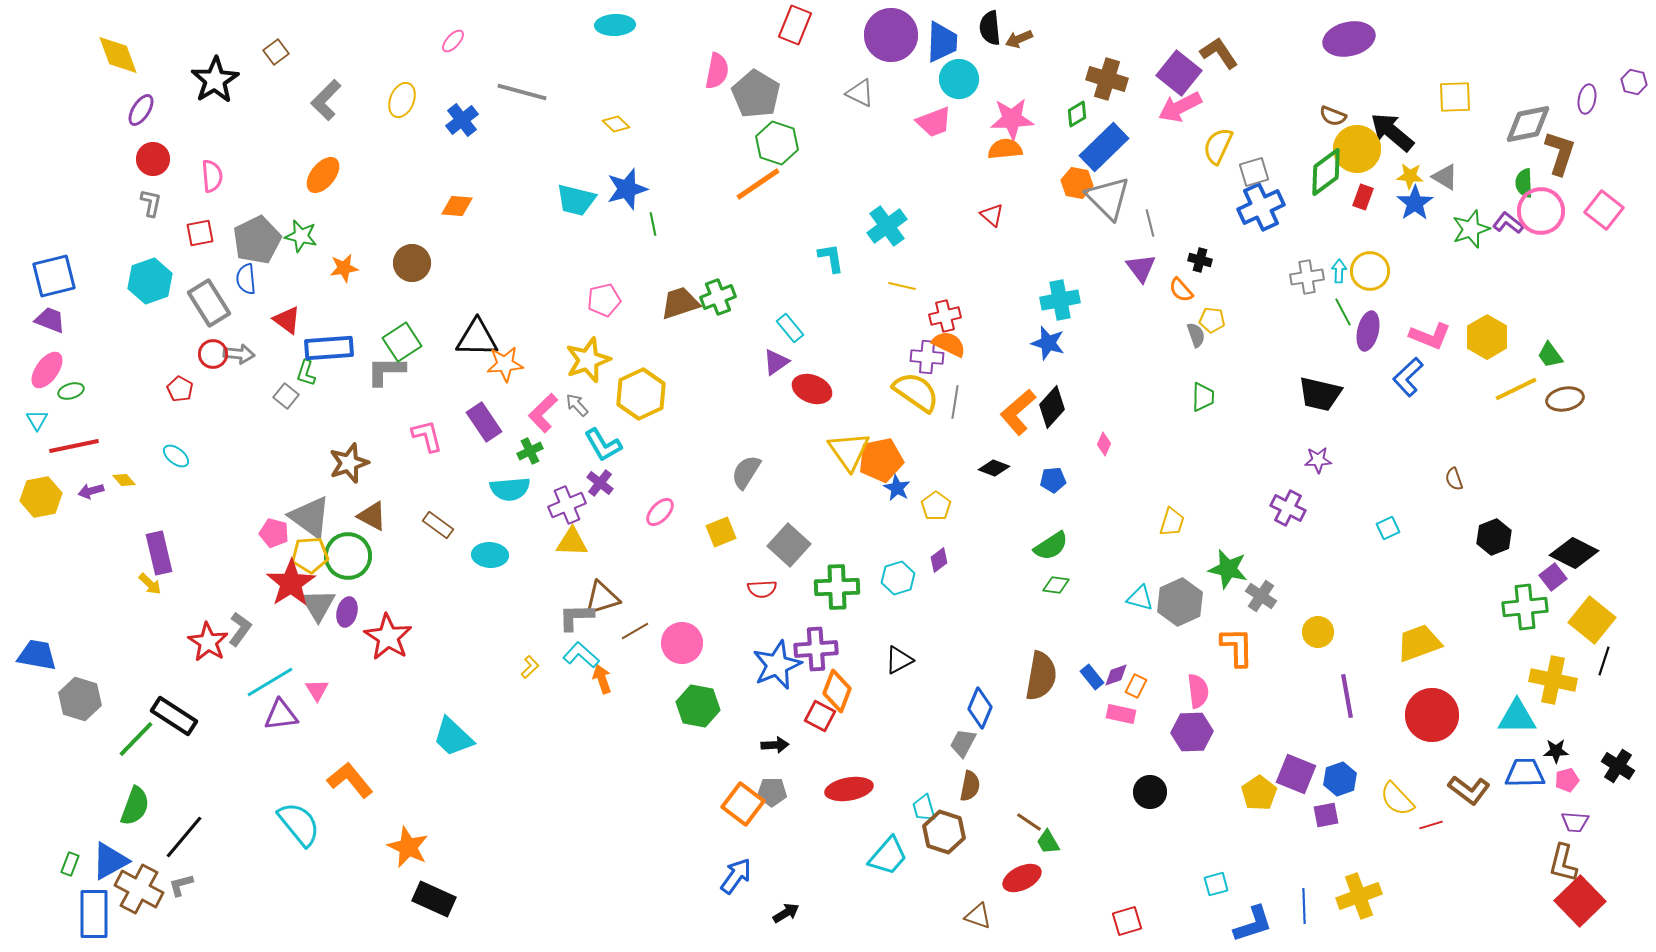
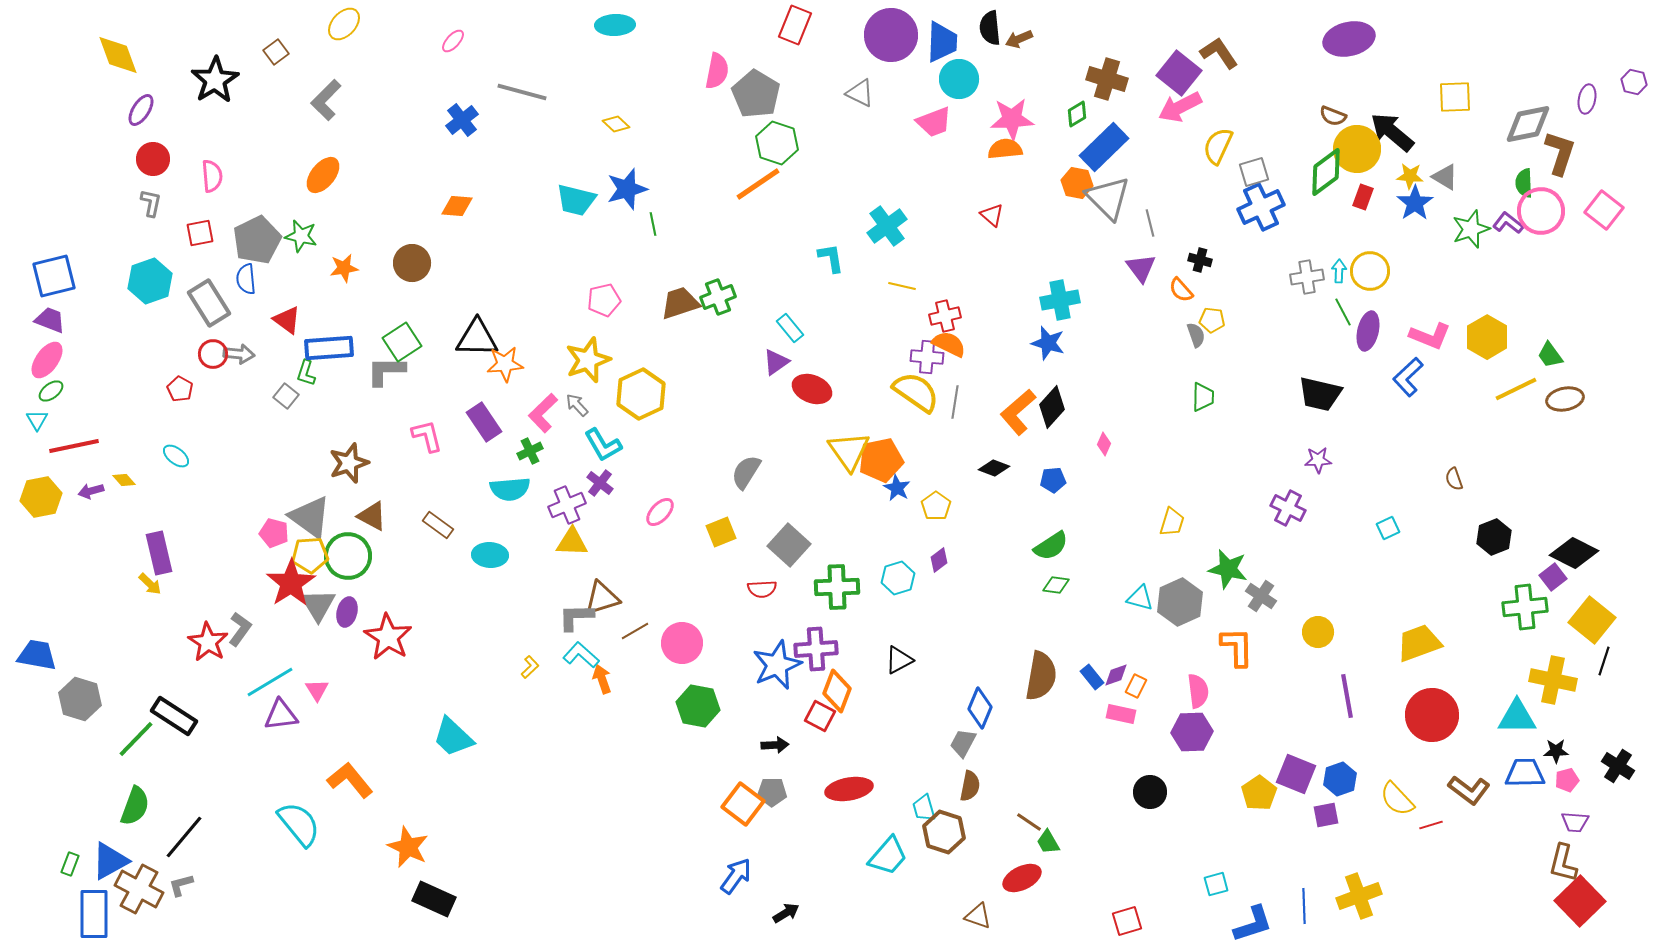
yellow ellipse at (402, 100): moved 58 px left, 76 px up; rotated 20 degrees clockwise
pink ellipse at (47, 370): moved 10 px up
green ellipse at (71, 391): moved 20 px left; rotated 20 degrees counterclockwise
